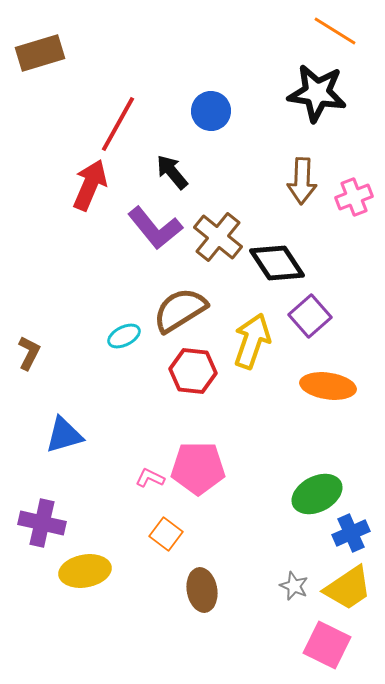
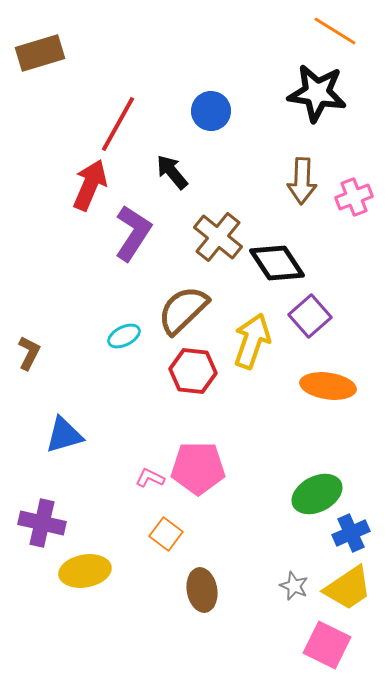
purple L-shape: moved 22 px left, 5 px down; rotated 108 degrees counterclockwise
brown semicircle: moved 3 px right; rotated 12 degrees counterclockwise
